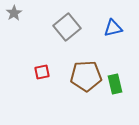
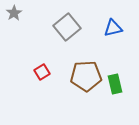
red square: rotated 21 degrees counterclockwise
